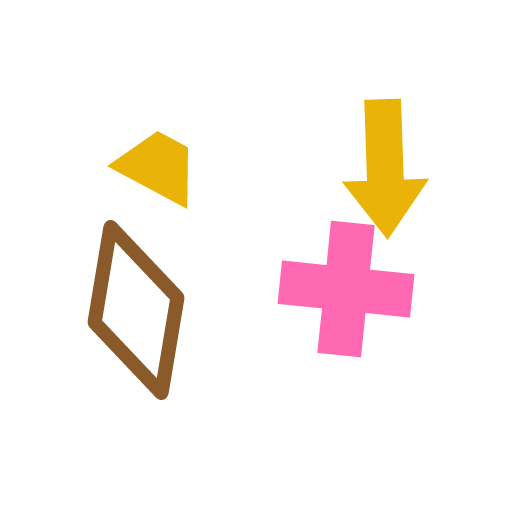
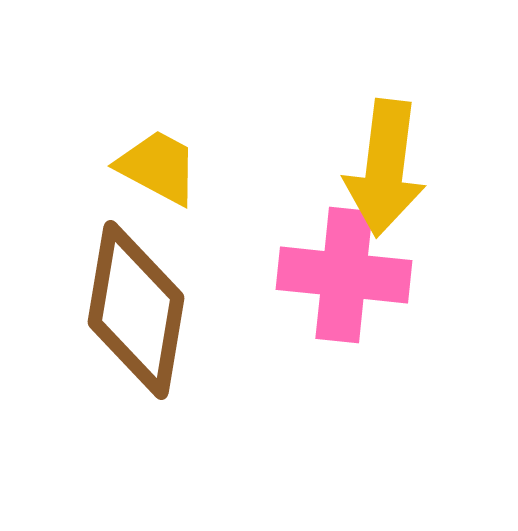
yellow arrow: rotated 9 degrees clockwise
pink cross: moved 2 px left, 14 px up
